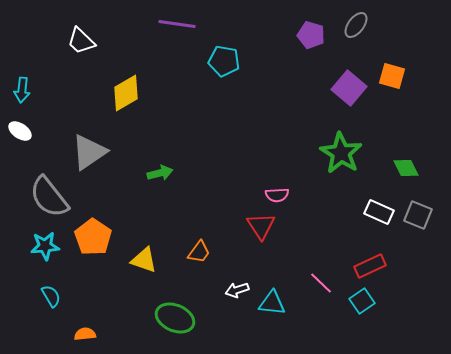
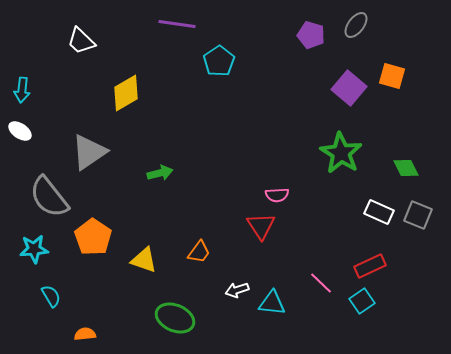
cyan pentagon: moved 5 px left; rotated 28 degrees clockwise
cyan star: moved 11 px left, 3 px down
